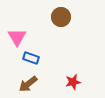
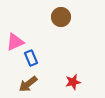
pink triangle: moved 2 px left, 5 px down; rotated 36 degrees clockwise
blue rectangle: rotated 49 degrees clockwise
